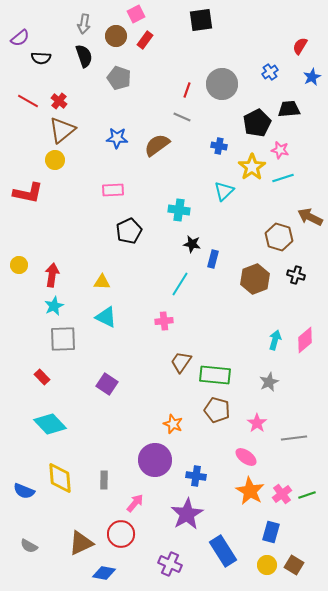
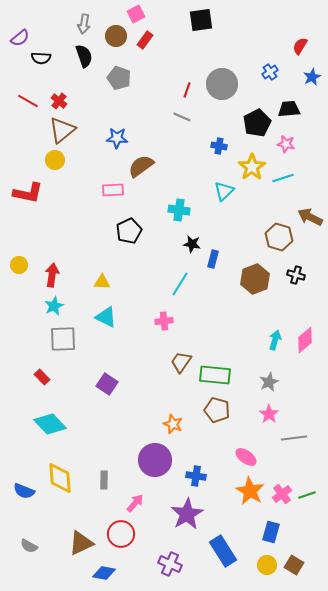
brown semicircle at (157, 145): moved 16 px left, 21 px down
pink star at (280, 150): moved 6 px right, 6 px up
pink star at (257, 423): moved 12 px right, 9 px up
